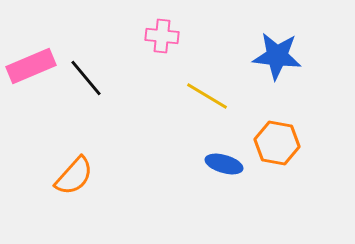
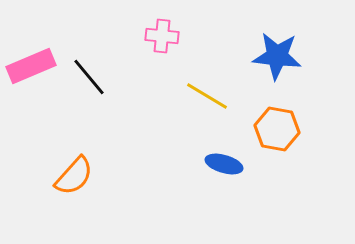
black line: moved 3 px right, 1 px up
orange hexagon: moved 14 px up
